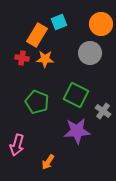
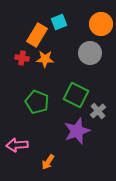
gray cross: moved 5 px left; rotated 14 degrees clockwise
purple star: rotated 16 degrees counterclockwise
pink arrow: rotated 70 degrees clockwise
